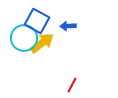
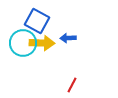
blue arrow: moved 12 px down
cyan circle: moved 1 px left, 5 px down
yellow arrow: rotated 40 degrees clockwise
